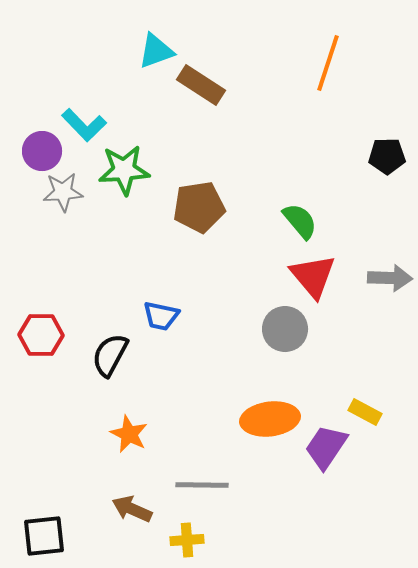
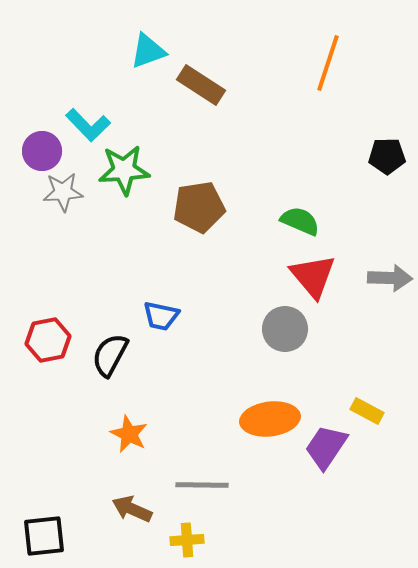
cyan triangle: moved 8 px left
cyan L-shape: moved 4 px right
green semicircle: rotated 27 degrees counterclockwise
red hexagon: moved 7 px right, 5 px down; rotated 12 degrees counterclockwise
yellow rectangle: moved 2 px right, 1 px up
